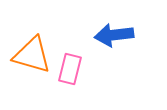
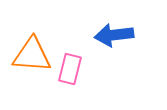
orange triangle: rotated 12 degrees counterclockwise
